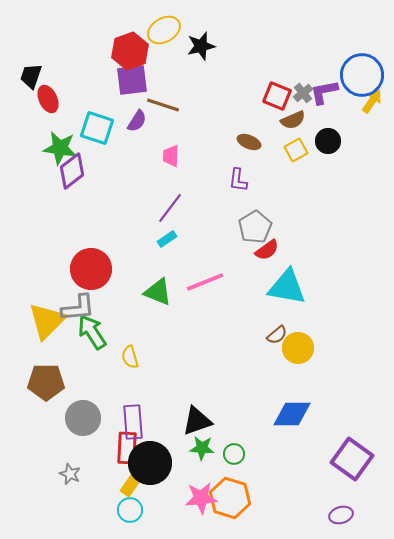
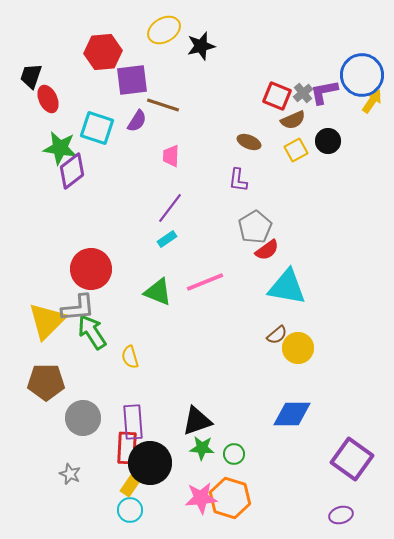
red hexagon at (130, 51): moved 27 px left, 1 px down; rotated 15 degrees clockwise
